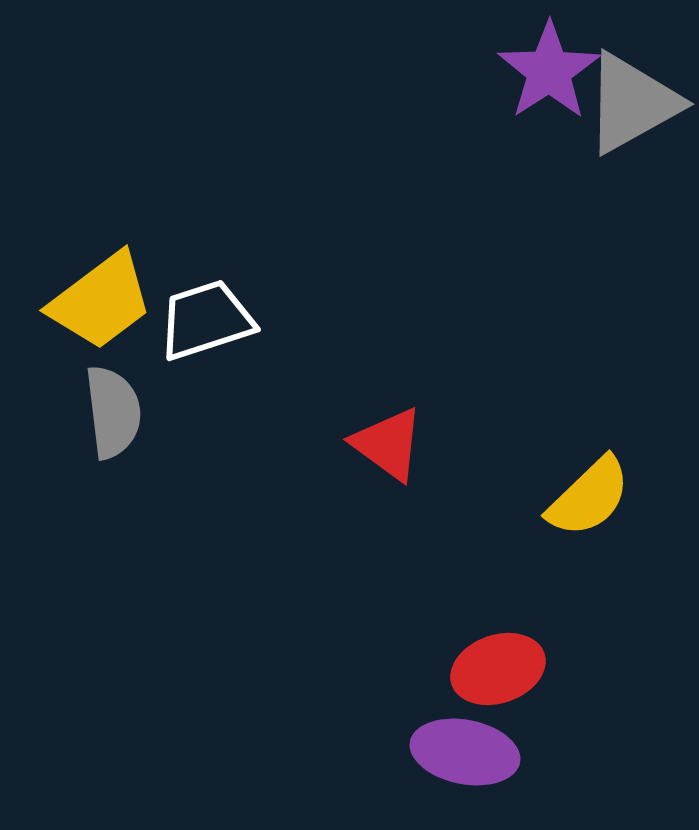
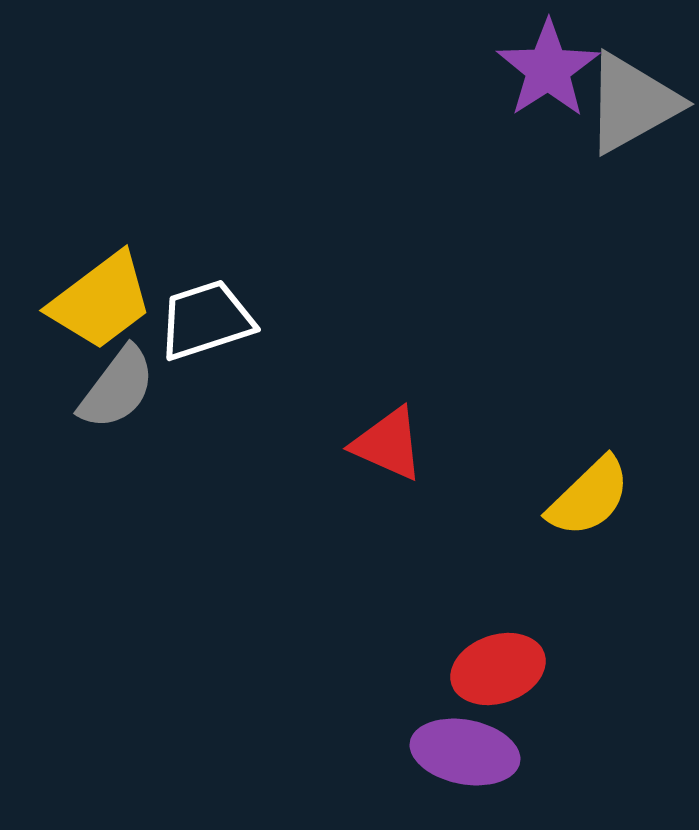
purple star: moved 1 px left, 2 px up
gray semicircle: moved 4 px right, 24 px up; rotated 44 degrees clockwise
red triangle: rotated 12 degrees counterclockwise
